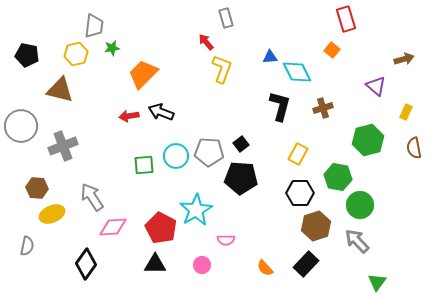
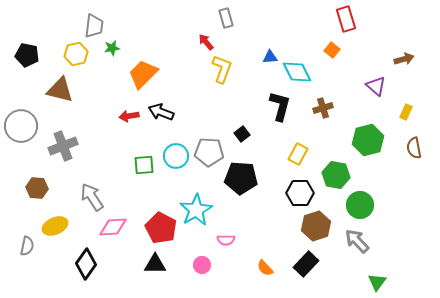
black square at (241, 144): moved 1 px right, 10 px up
green hexagon at (338, 177): moved 2 px left, 2 px up
yellow ellipse at (52, 214): moved 3 px right, 12 px down
